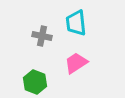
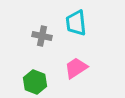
pink trapezoid: moved 5 px down
